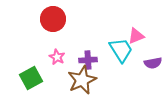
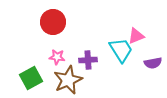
red circle: moved 3 px down
pink star: rotated 21 degrees counterclockwise
brown star: moved 14 px left
